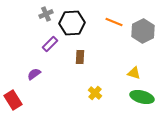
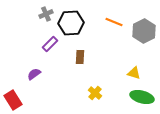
black hexagon: moved 1 px left
gray hexagon: moved 1 px right
